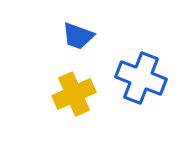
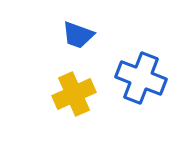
blue trapezoid: moved 1 px up
